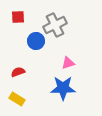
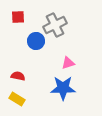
red semicircle: moved 4 px down; rotated 32 degrees clockwise
